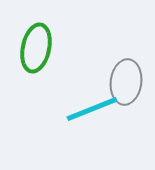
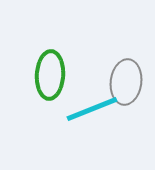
green ellipse: moved 14 px right, 27 px down; rotated 9 degrees counterclockwise
